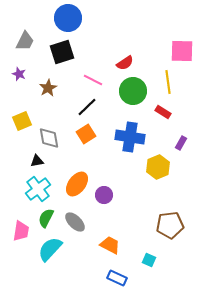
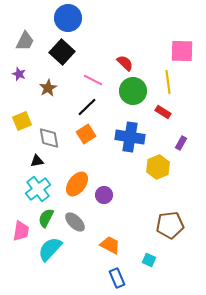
black square: rotated 30 degrees counterclockwise
red semicircle: rotated 102 degrees counterclockwise
blue rectangle: rotated 42 degrees clockwise
